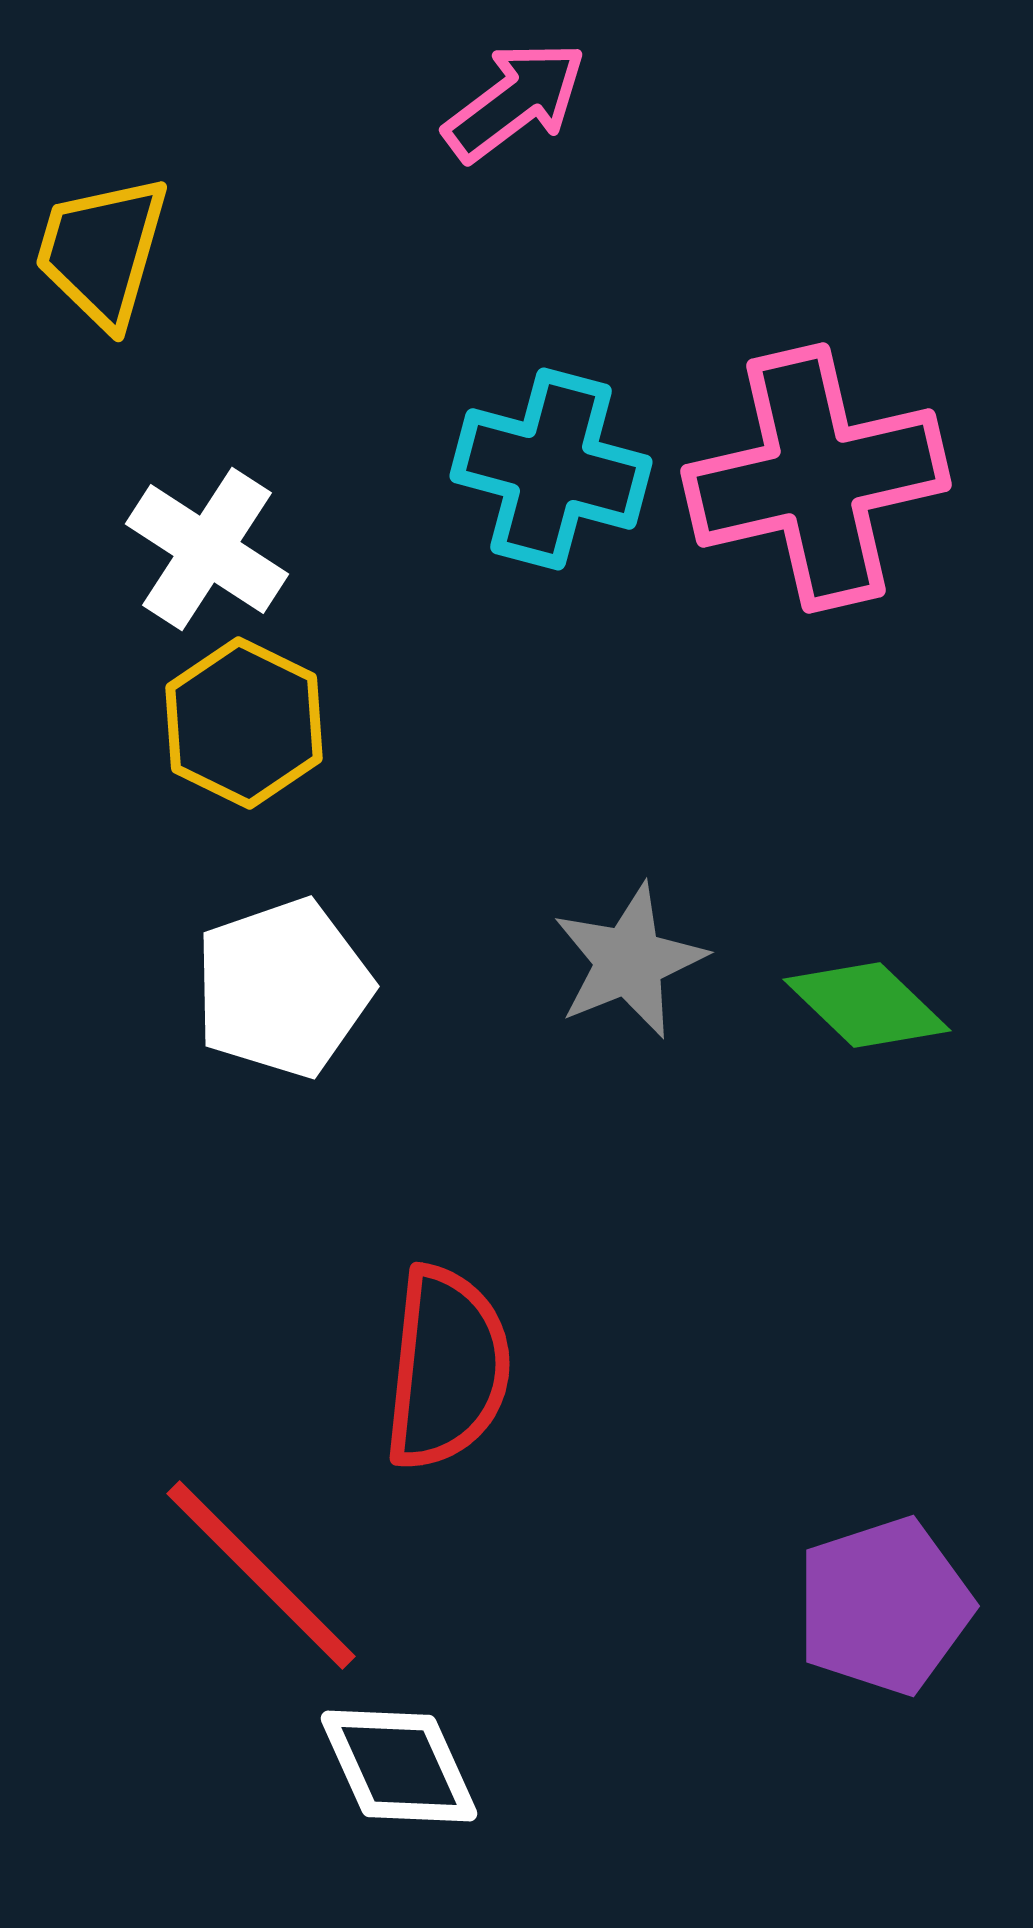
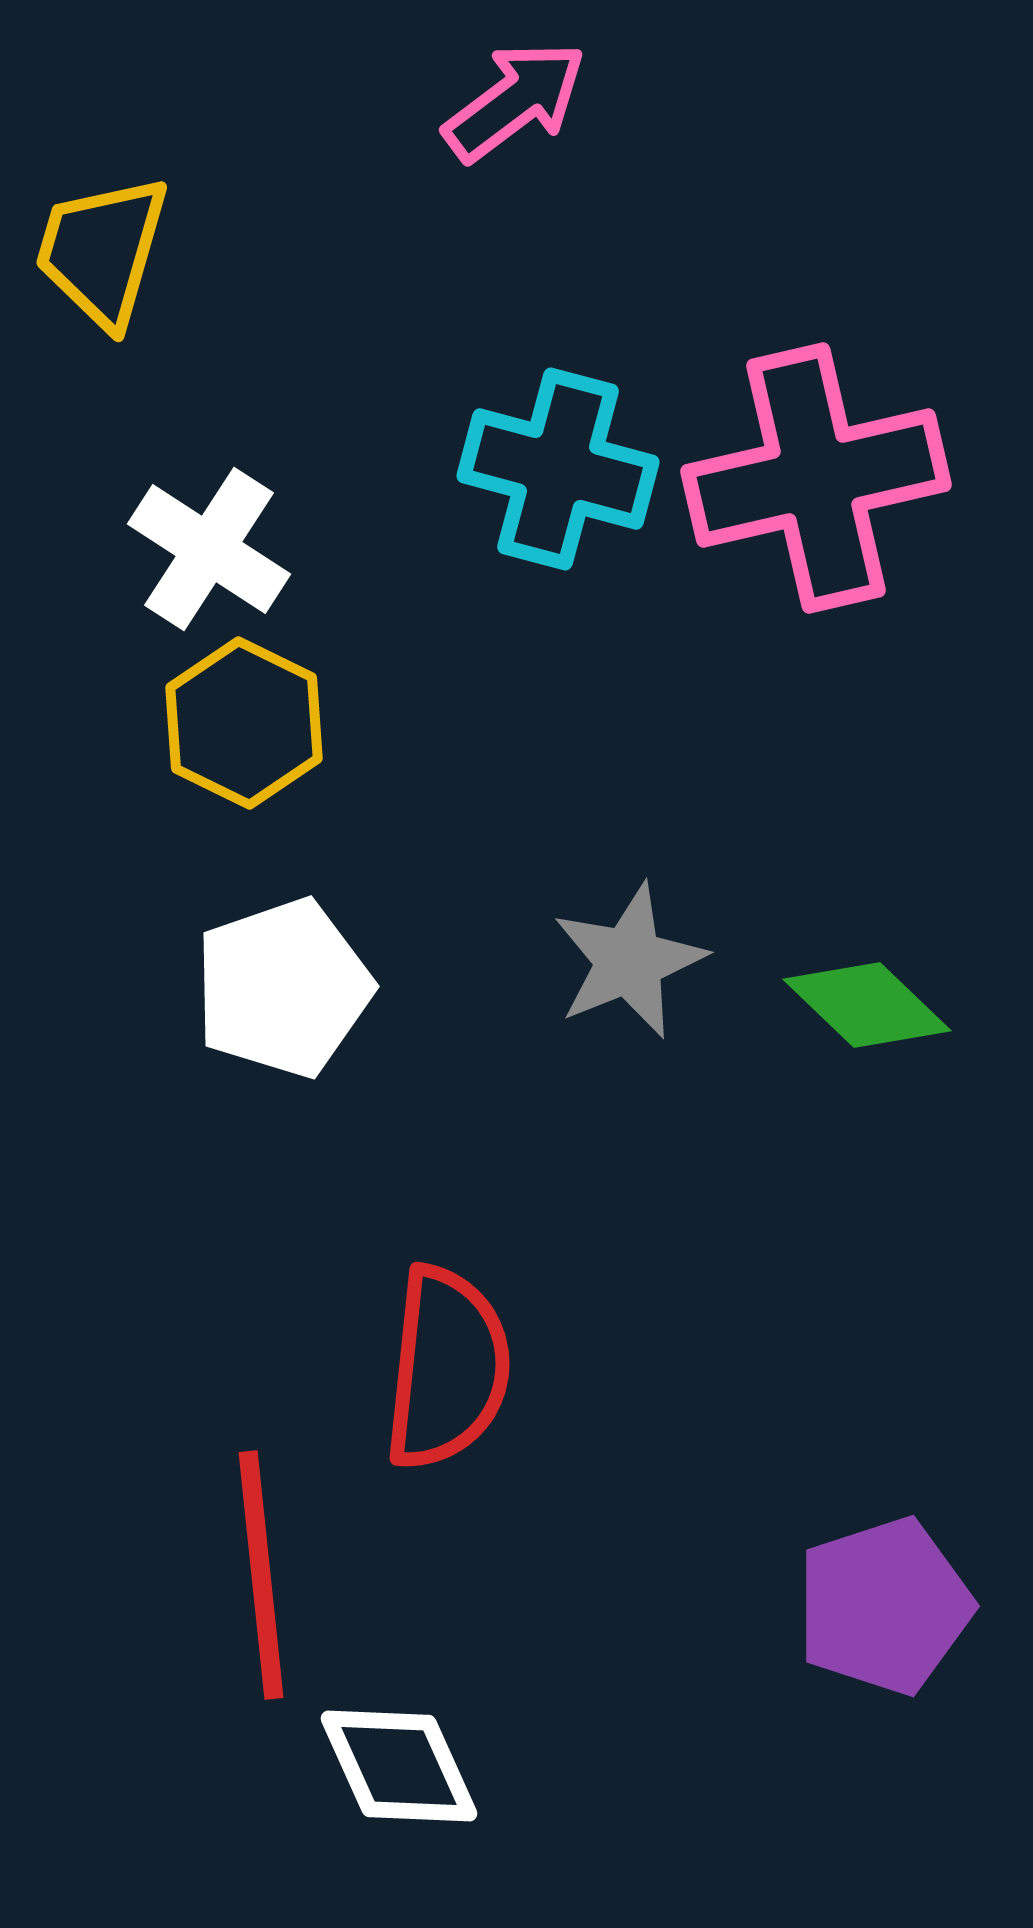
cyan cross: moved 7 px right
white cross: moved 2 px right
red line: rotated 39 degrees clockwise
